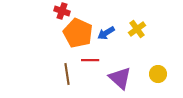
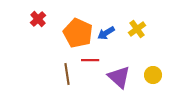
red cross: moved 24 px left, 8 px down; rotated 28 degrees clockwise
yellow circle: moved 5 px left, 1 px down
purple triangle: moved 1 px left, 1 px up
